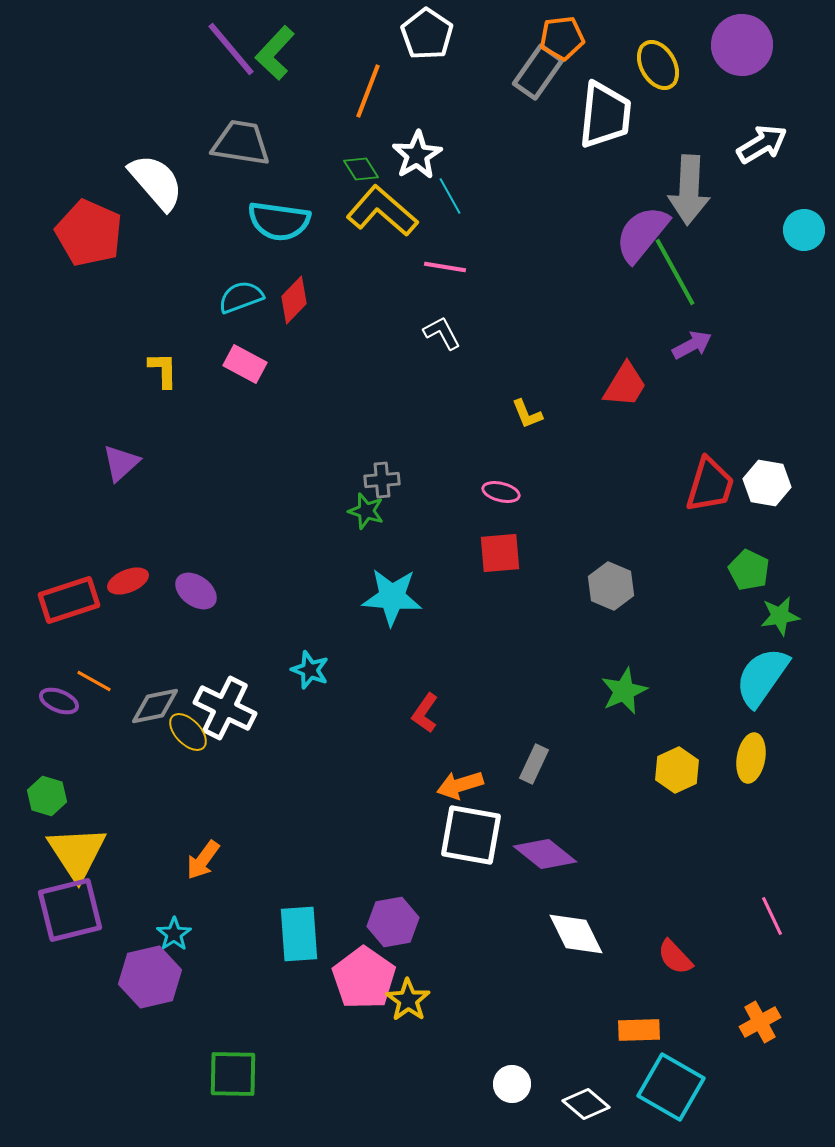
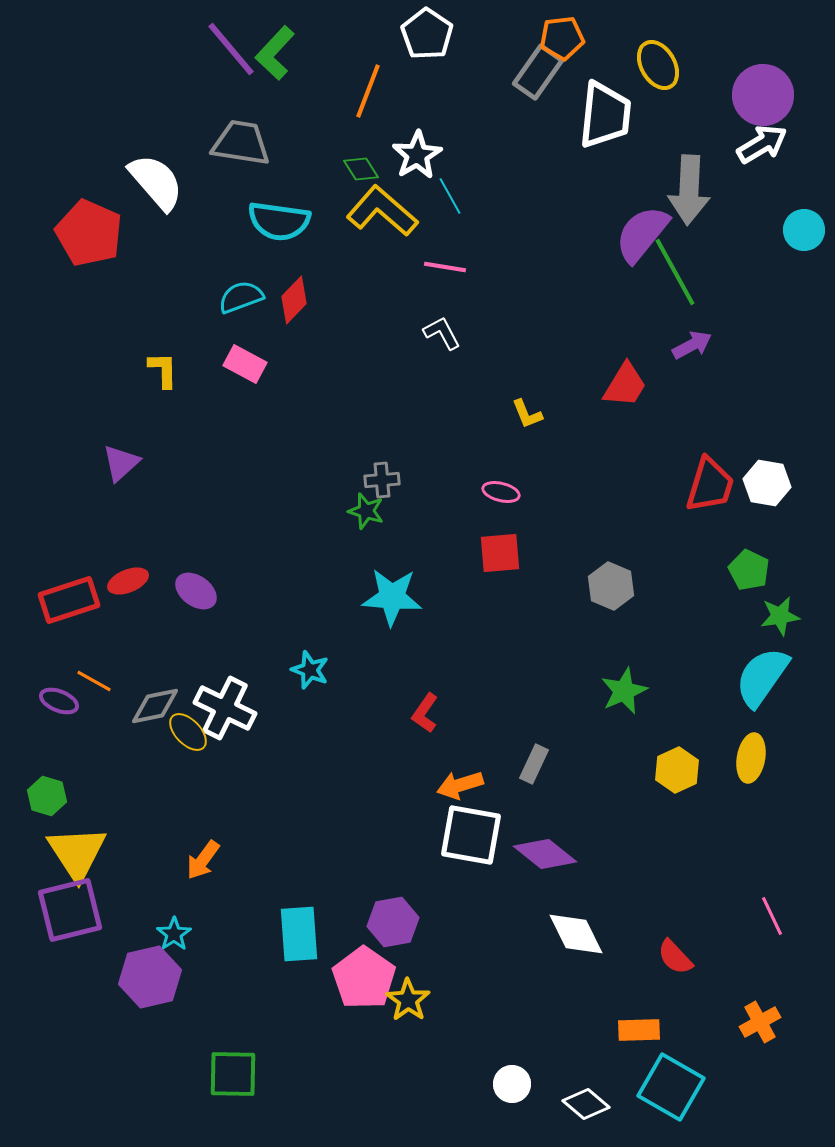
purple circle at (742, 45): moved 21 px right, 50 px down
